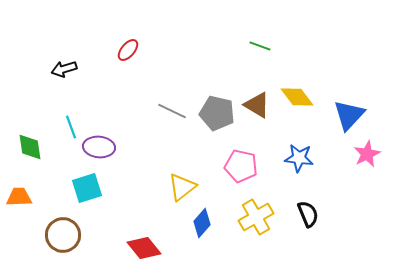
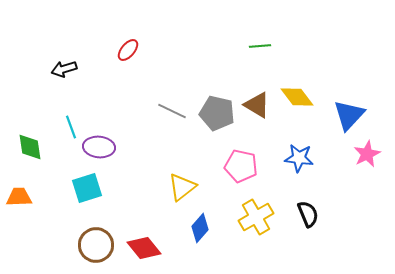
green line: rotated 25 degrees counterclockwise
blue diamond: moved 2 px left, 5 px down
brown circle: moved 33 px right, 10 px down
